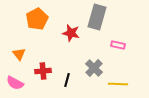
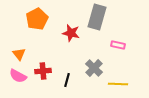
pink semicircle: moved 3 px right, 7 px up
